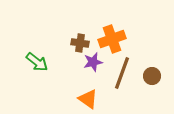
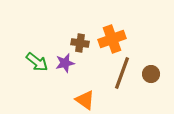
purple star: moved 28 px left, 1 px down
brown circle: moved 1 px left, 2 px up
orange triangle: moved 3 px left, 1 px down
